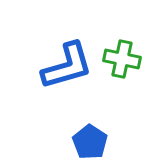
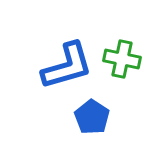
blue pentagon: moved 2 px right, 25 px up
